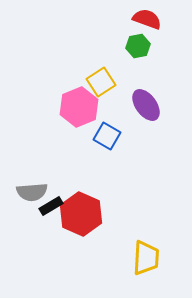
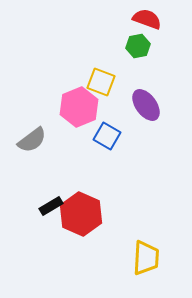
yellow square: rotated 36 degrees counterclockwise
gray semicircle: moved 52 px up; rotated 32 degrees counterclockwise
